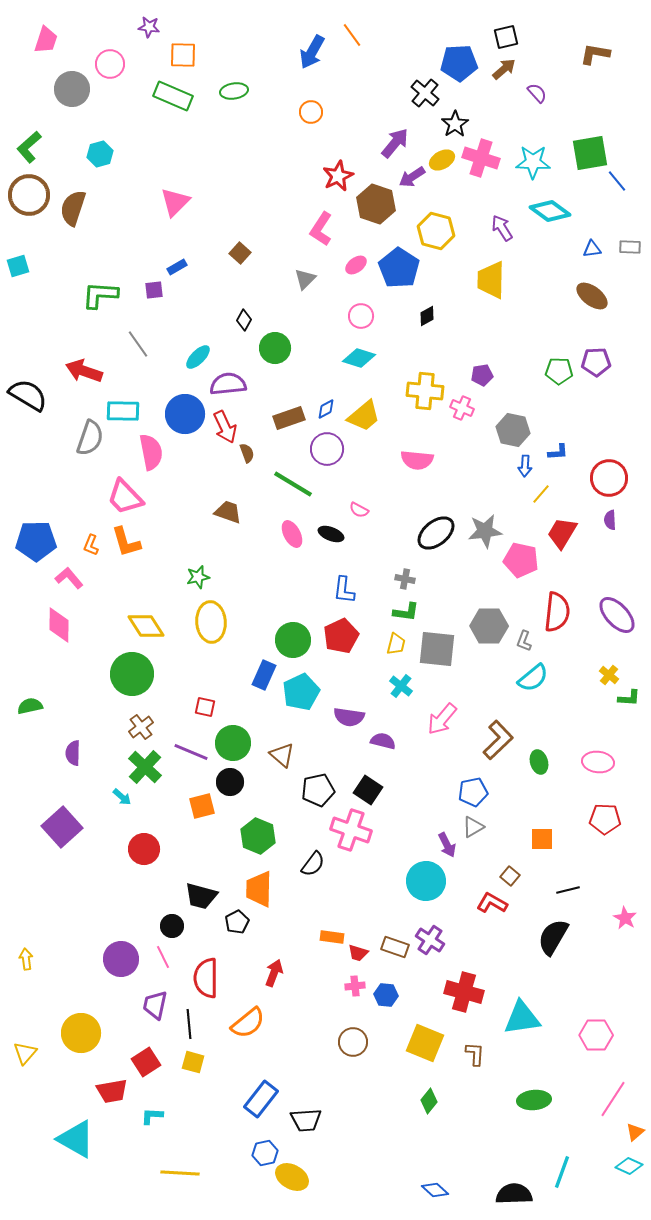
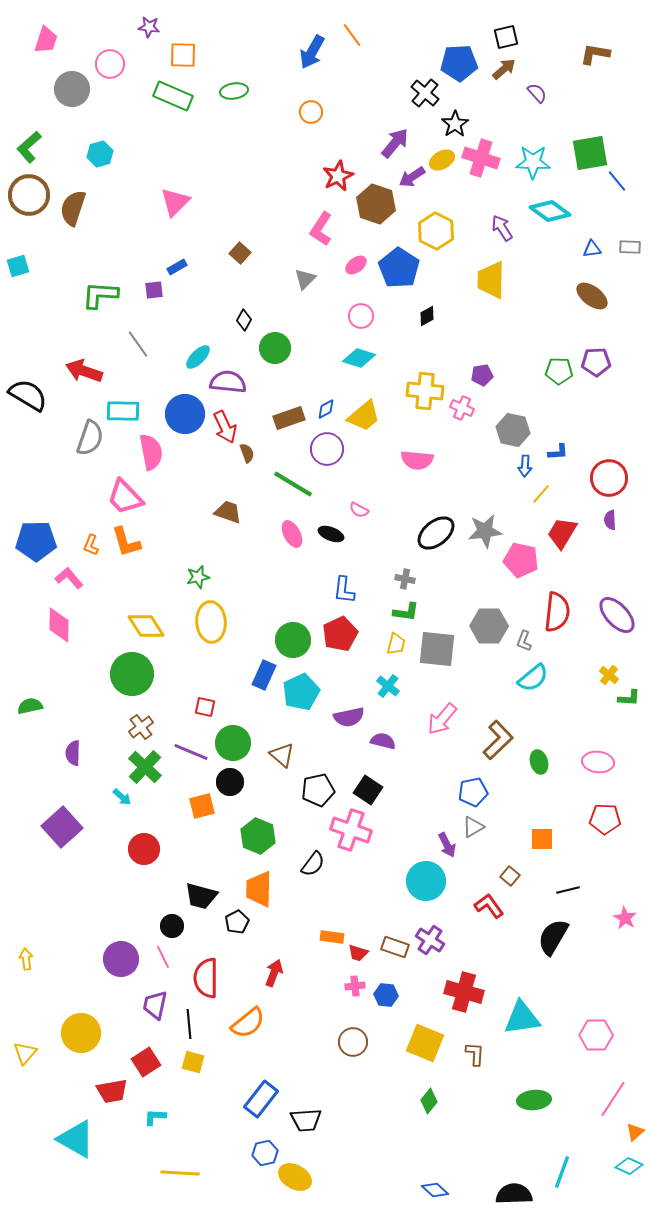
yellow hexagon at (436, 231): rotated 12 degrees clockwise
purple semicircle at (228, 384): moved 2 px up; rotated 12 degrees clockwise
red pentagon at (341, 636): moved 1 px left, 2 px up
cyan cross at (401, 686): moved 13 px left
purple semicircle at (349, 717): rotated 20 degrees counterclockwise
red L-shape at (492, 903): moved 3 px left, 3 px down; rotated 24 degrees clockwise
cyan L-shape at (152, 1116): moved 3 px right, 1 px down
yellow ellipse at (292, 1177): moved 3 px right
